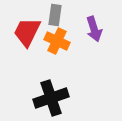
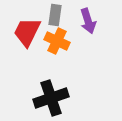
purple arrow: moved 6 px left, 8 px up
